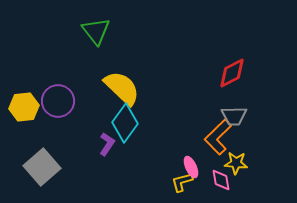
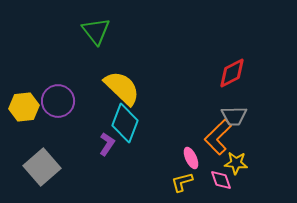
cyan diamond: rotated 15 degrees counterclockwise
pink ellipse: moved 9 px up
pink diamond: rotated 10 degrees counterclockwise
